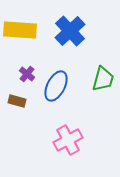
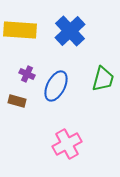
purple cross: rotated 14 degrees counterclockwise
pink cross: moved 1 px left, 4 px down
